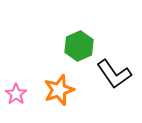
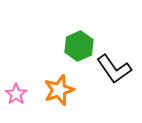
black L-shape: moved 5 px up
